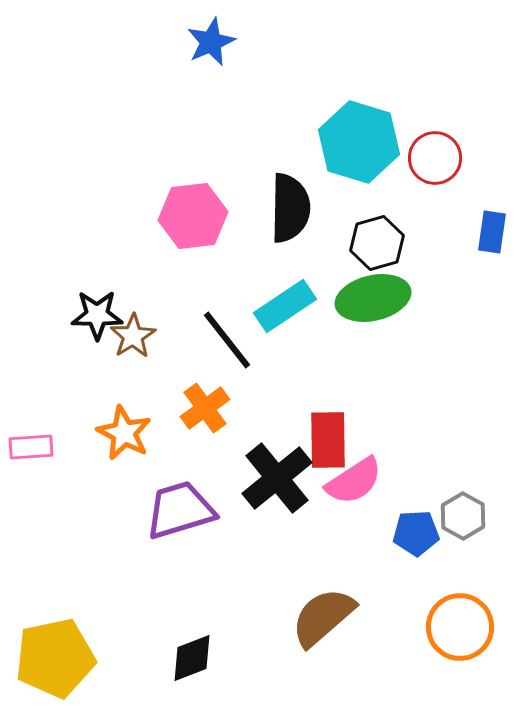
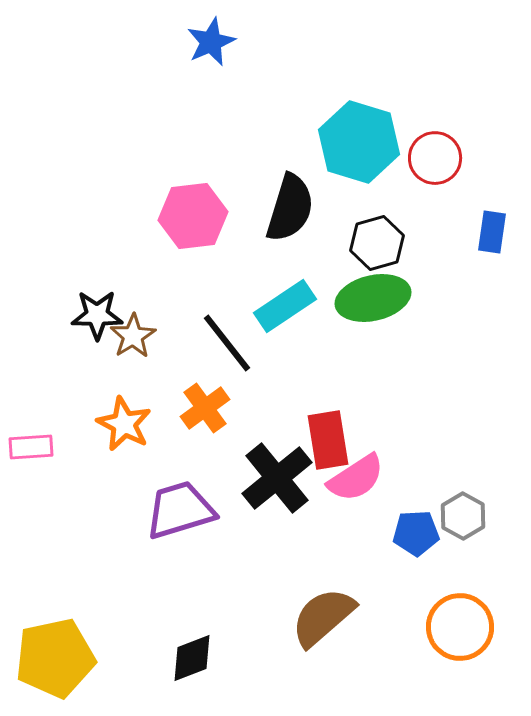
black semicircle: rotated 16 degrees clockwise
black line: moved 3 px down
orange star: moved 9 px up
red rectangle: rotated 8 degrees counterclockwise
pink semicircle: moved 2 px right, 3 px up
